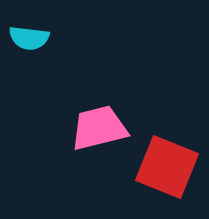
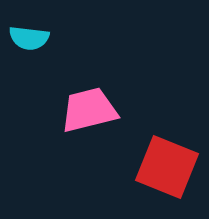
pink trapezoid: moved 10 px left, 18 px up
